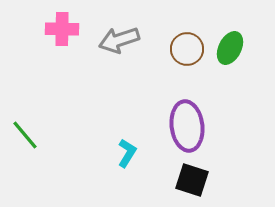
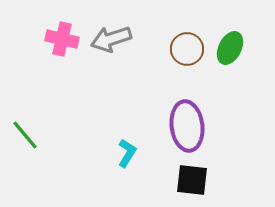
pink cross: moved 10 px down; rotated 12 degrees clockwise
gray arrow: moved 8 px left, 1 px up
black square: rotated 12 degrees counterclockwise
